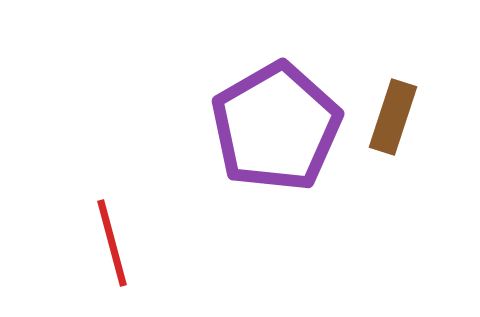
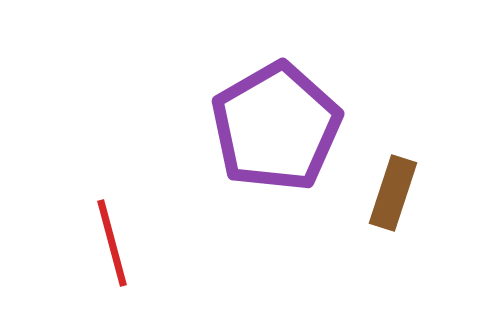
brown rectangle: moved 76 px down
